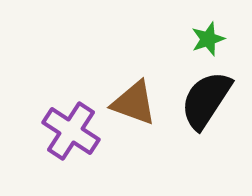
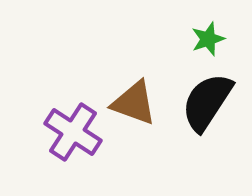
black semicircle: moved 1 px right, 2 px down
purple cross: moved 2 px right, 1 px down
